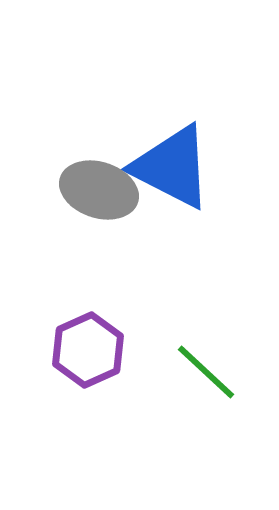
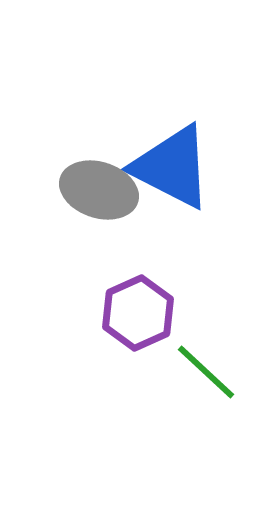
purple hexagon: moved 50 px right, 37 px up
